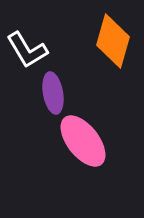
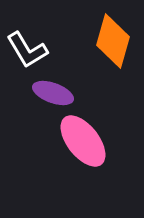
purple ellipse: rotated 60 degrees counterclockwise
